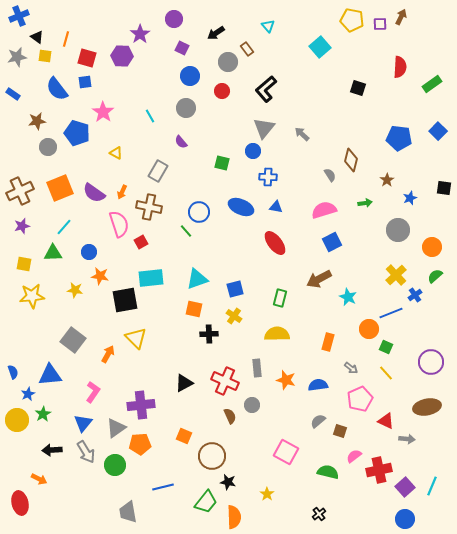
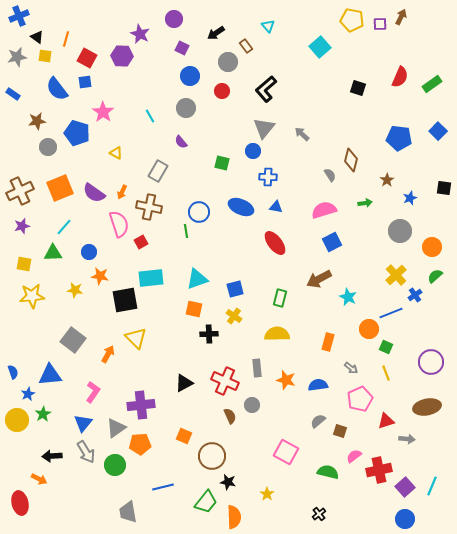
purple star at (140, 34): rotated 12 degrees counterclockwise
brown rectangle at (247, 49): moved 1 px left, 3 px up
red square at (87, 58): rotated 12 degrees clockwise
red semicircle at (400, 67): moved 10 px down; rotated 20 degrees clockwise
gray circle at (398, 230): moved 2 px right, 1 px down
green line at (186, 231): rotated 32 degrees clockwise
yellow line at (386, 373): rotated 21 degrees clockwise
red triangle at (386, 421): rotated 42 degrees counterclockwise
black arrow at (52, 450): moved 6 px down
